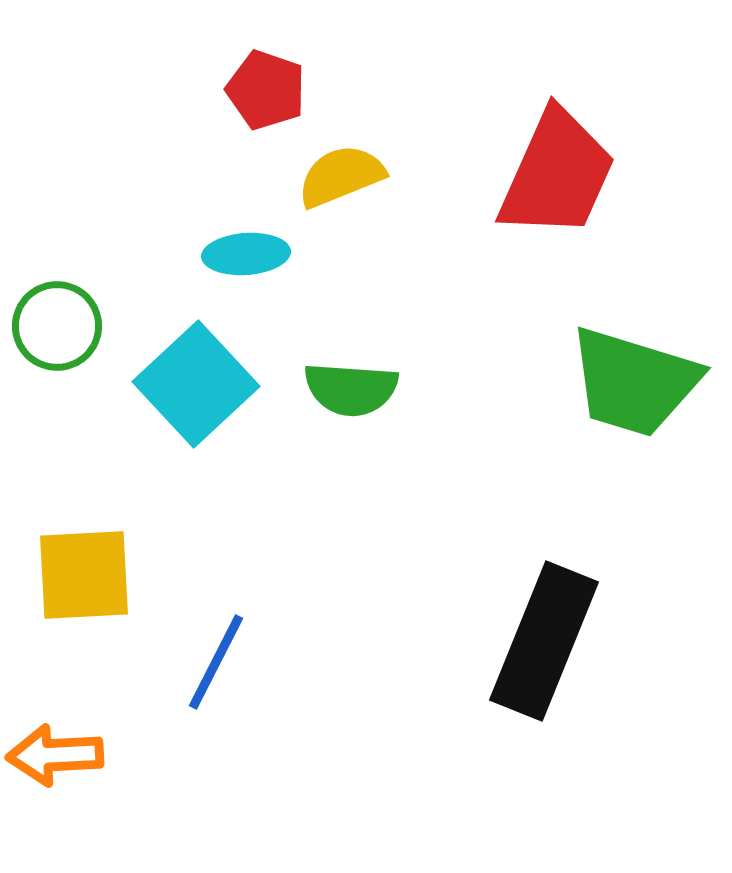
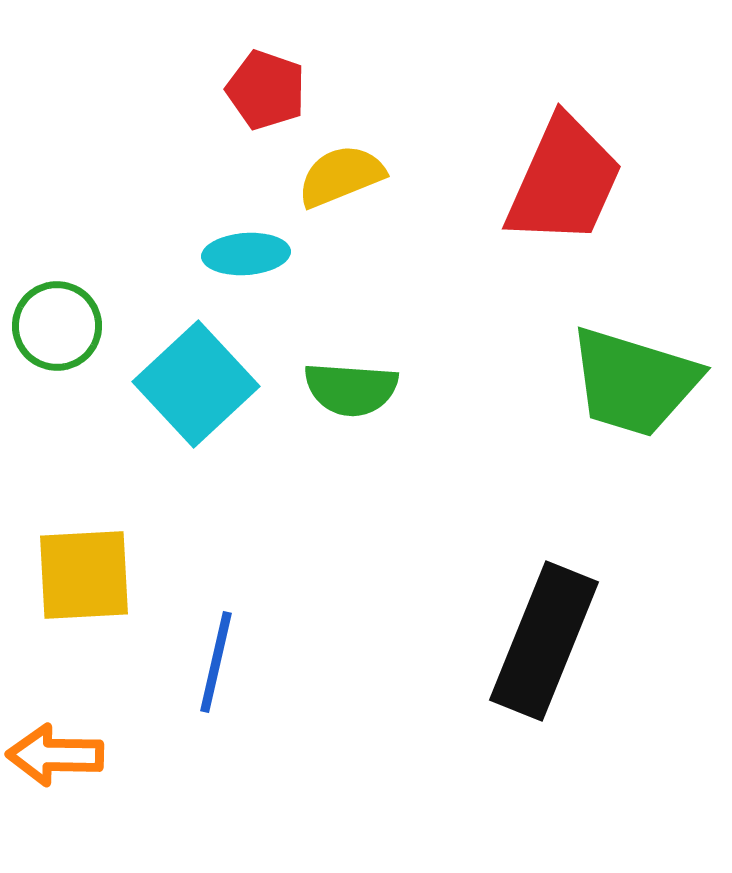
red trapezoid: moved 7 px right, 7 px down
blue line: rotated 14 degrees counterclockwise
orange arrow: rotated 4 degrees clockwise
